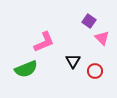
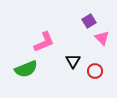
purple square: rotated 24 degrees clockwise
